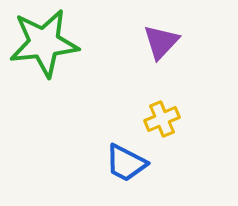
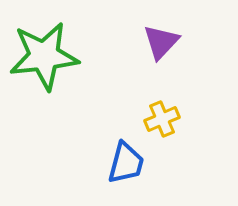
green star: moved 13 px down
blue trapezoid: rotated 102 degrees counterclockwise
